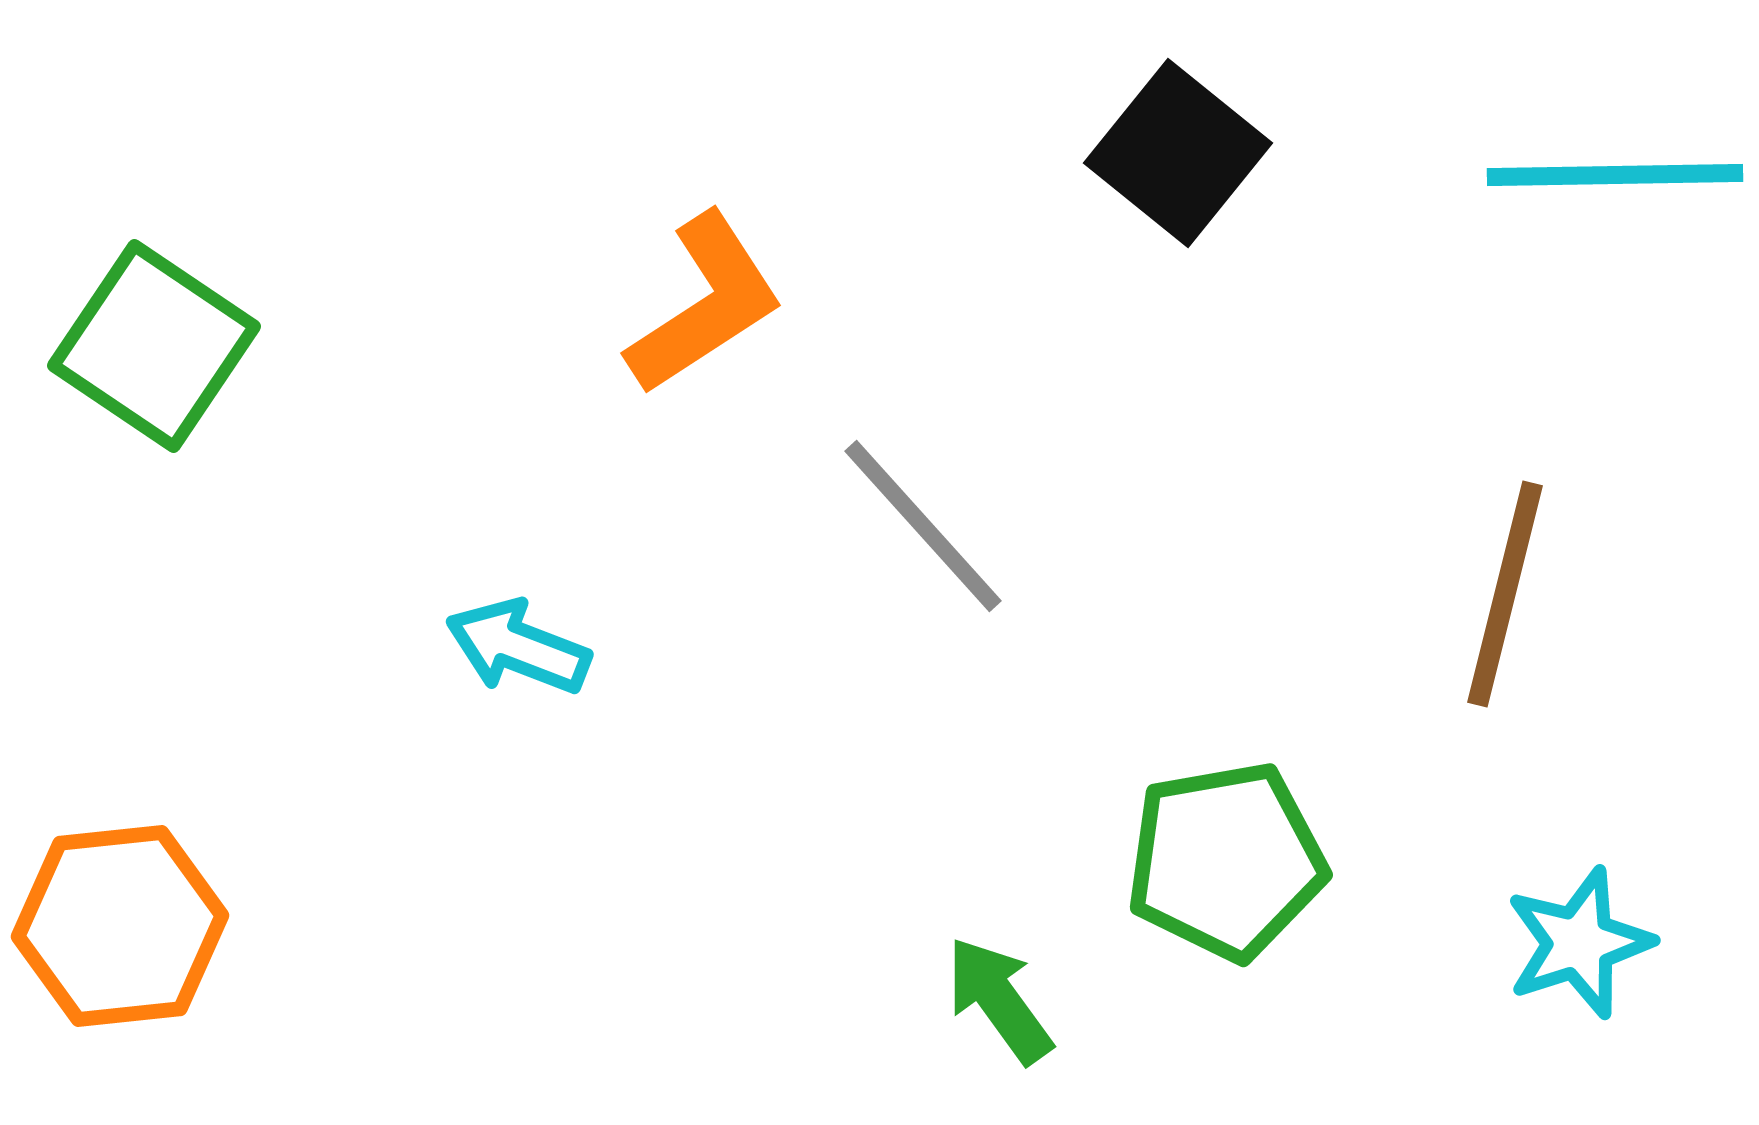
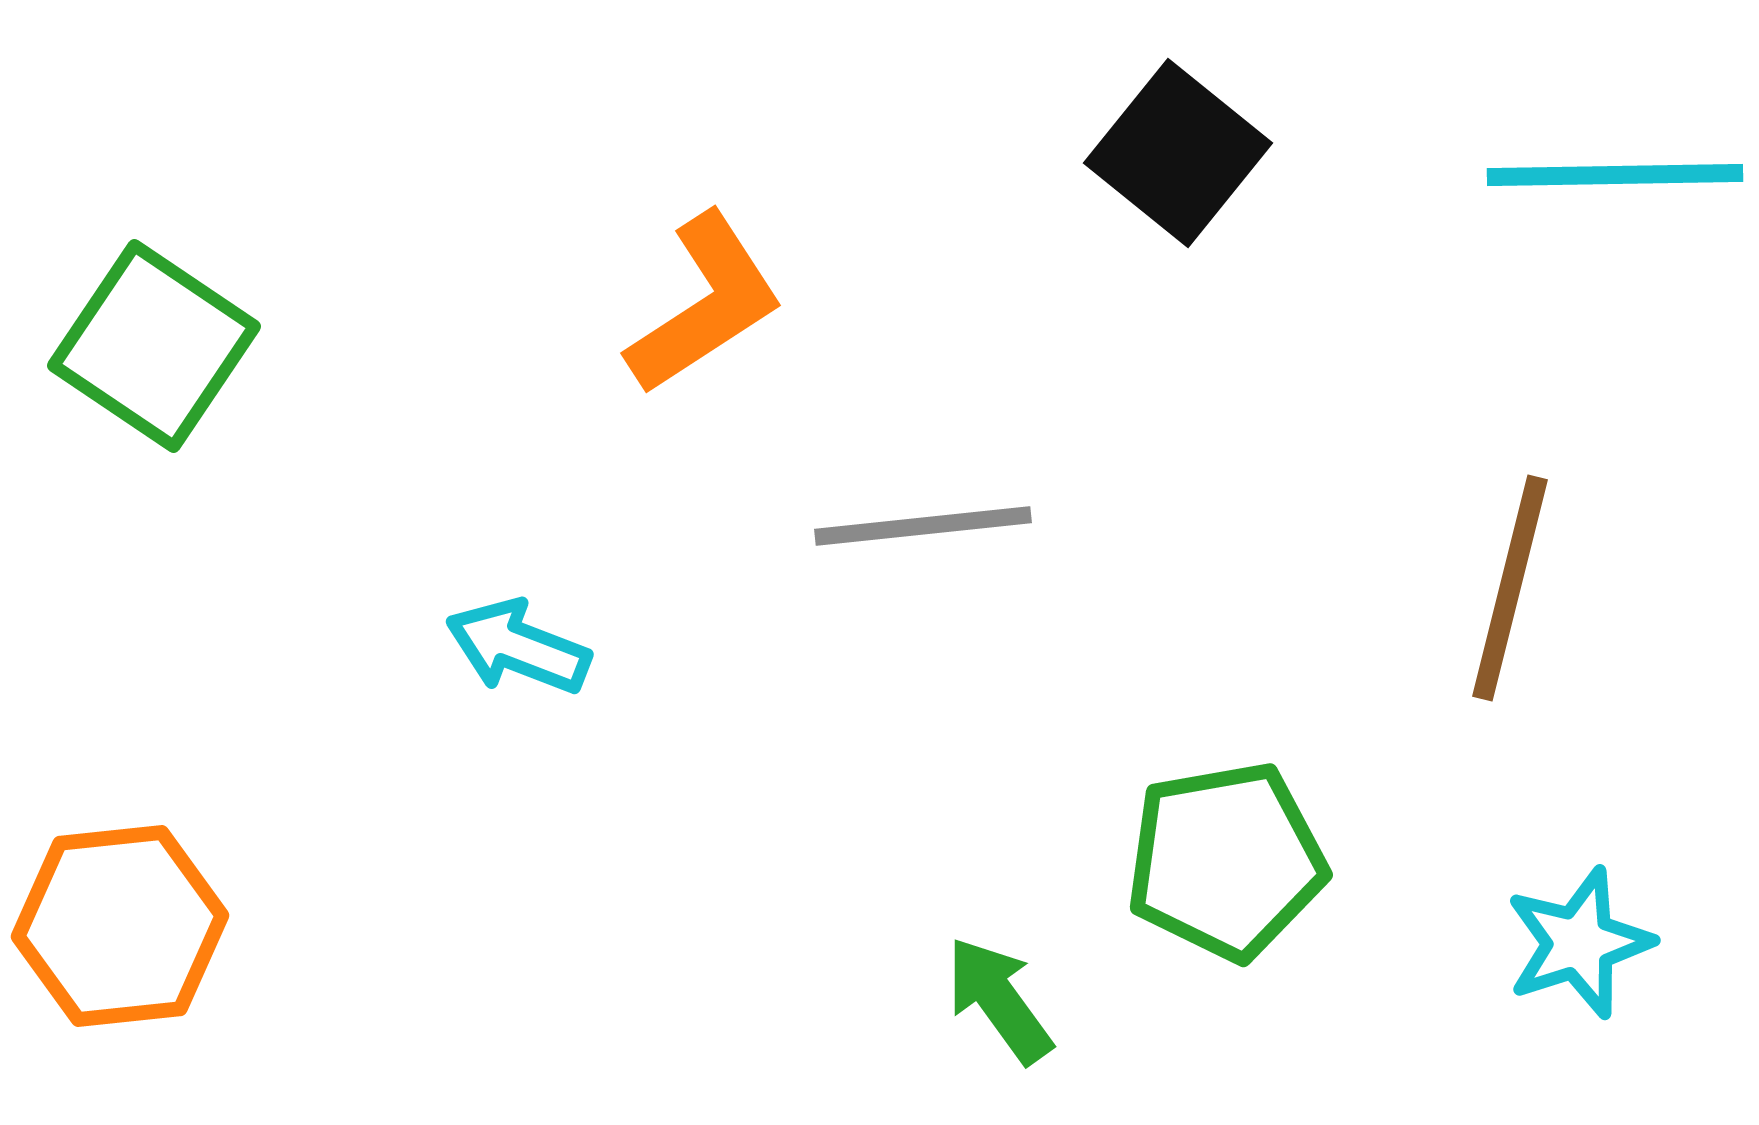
gray line: rotated 54 degrees counterclockwise
brown line: moved 5 px right, 6 px up
